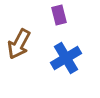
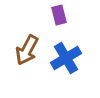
brown arrow: moved 8 px right, 6 px down
